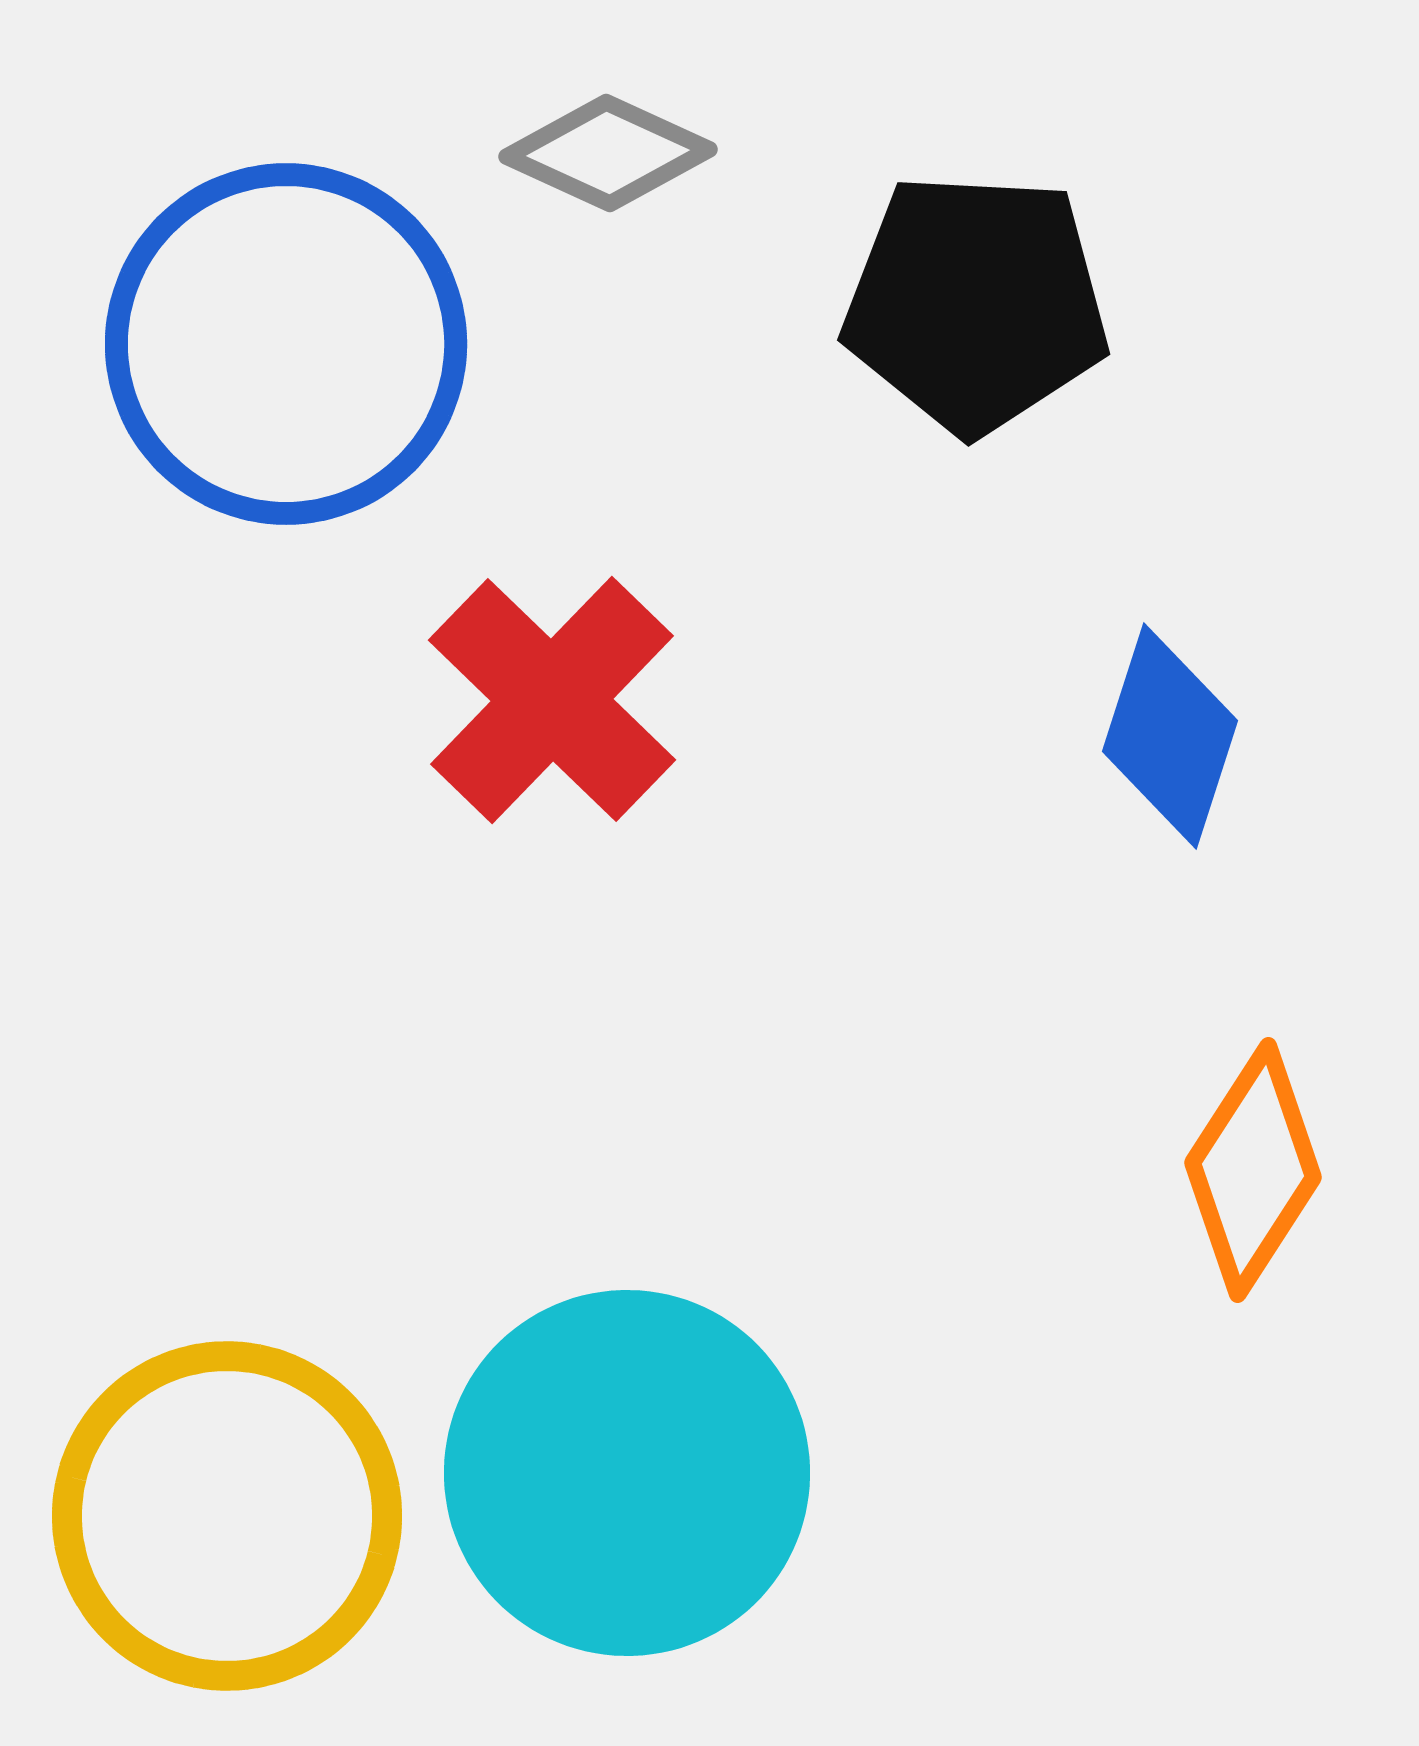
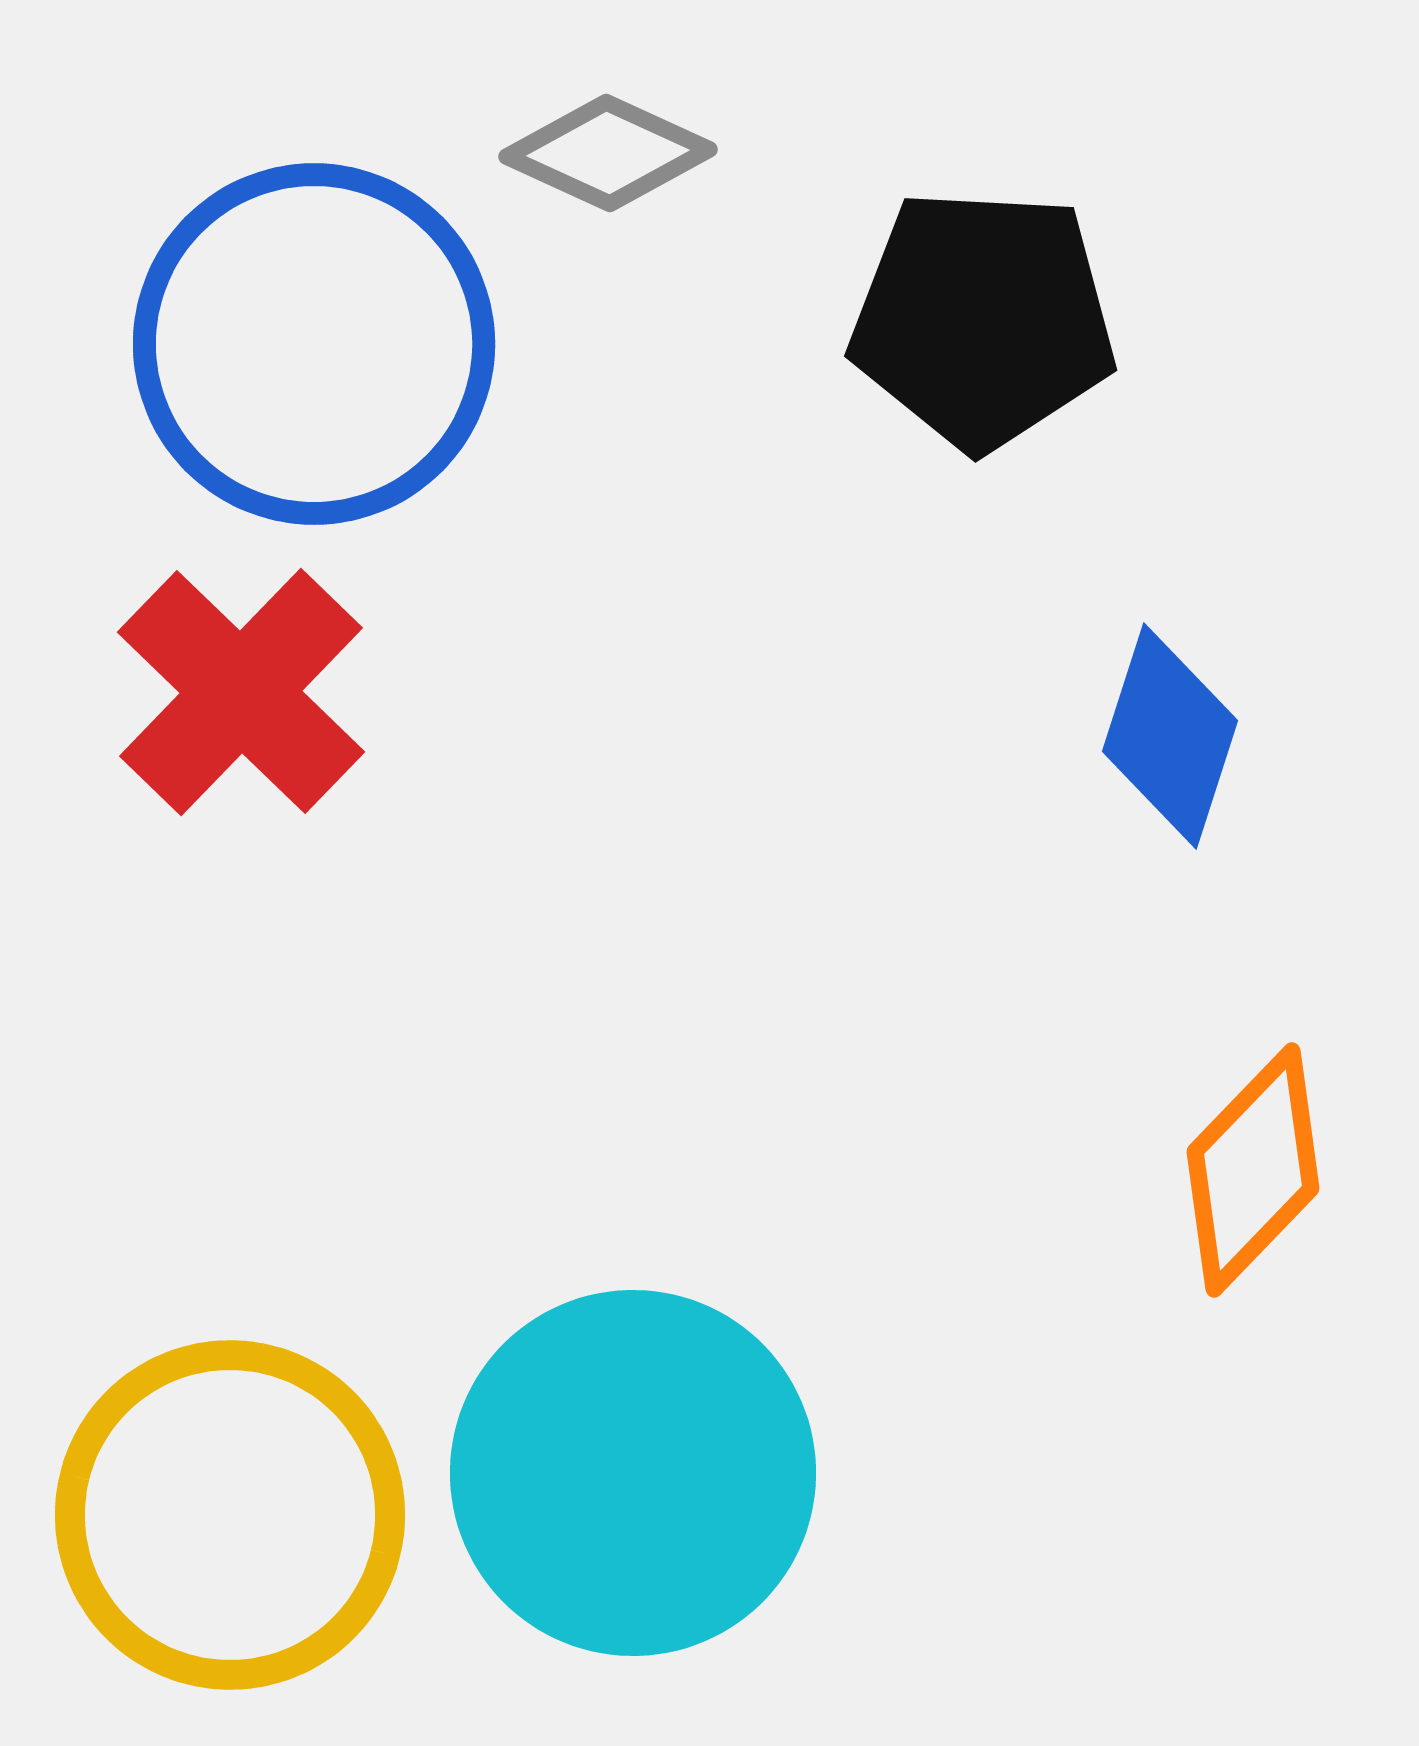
black pentagon: moved 7 px right, 16 px down
blue circle: moved 28 px right
red cross: moved 311 px left, 8 px up
orange diamond: rotated 11 degrees clockwise
cyan circle: moved 6 px right
yellow circle: moved 3 px right, 1 px up
